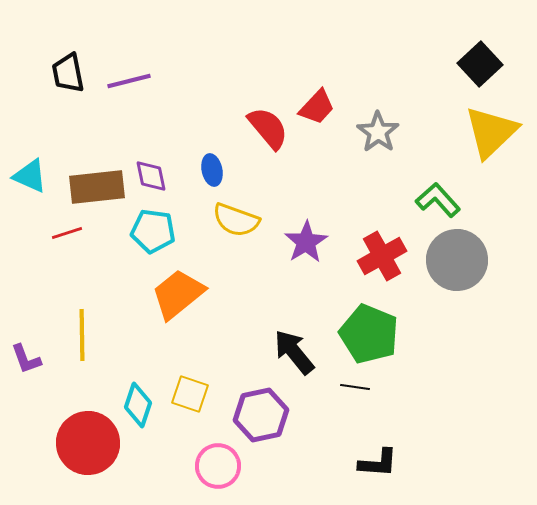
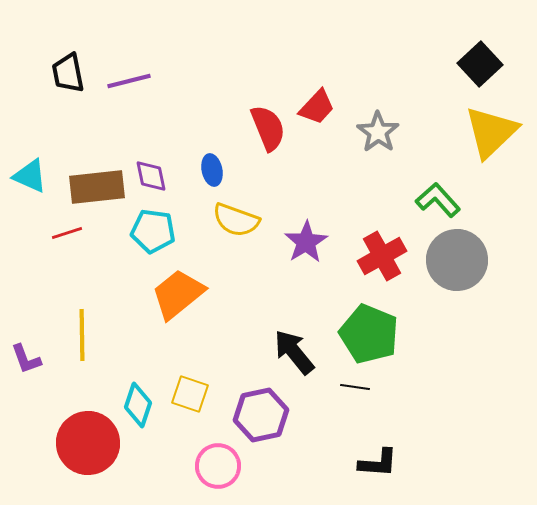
red semicircle: rotated 18 degrees clockwise
